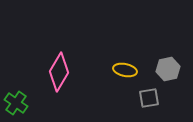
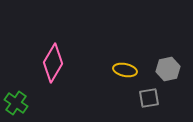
pink diamond: moved 6 px left, 9 px up
